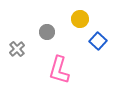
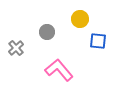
blue square: rotated 36 degrees counterclockwise
gray cross: moved 1 px left, 1 px up
pink L-shape: rotated 124 degrees clockwise
